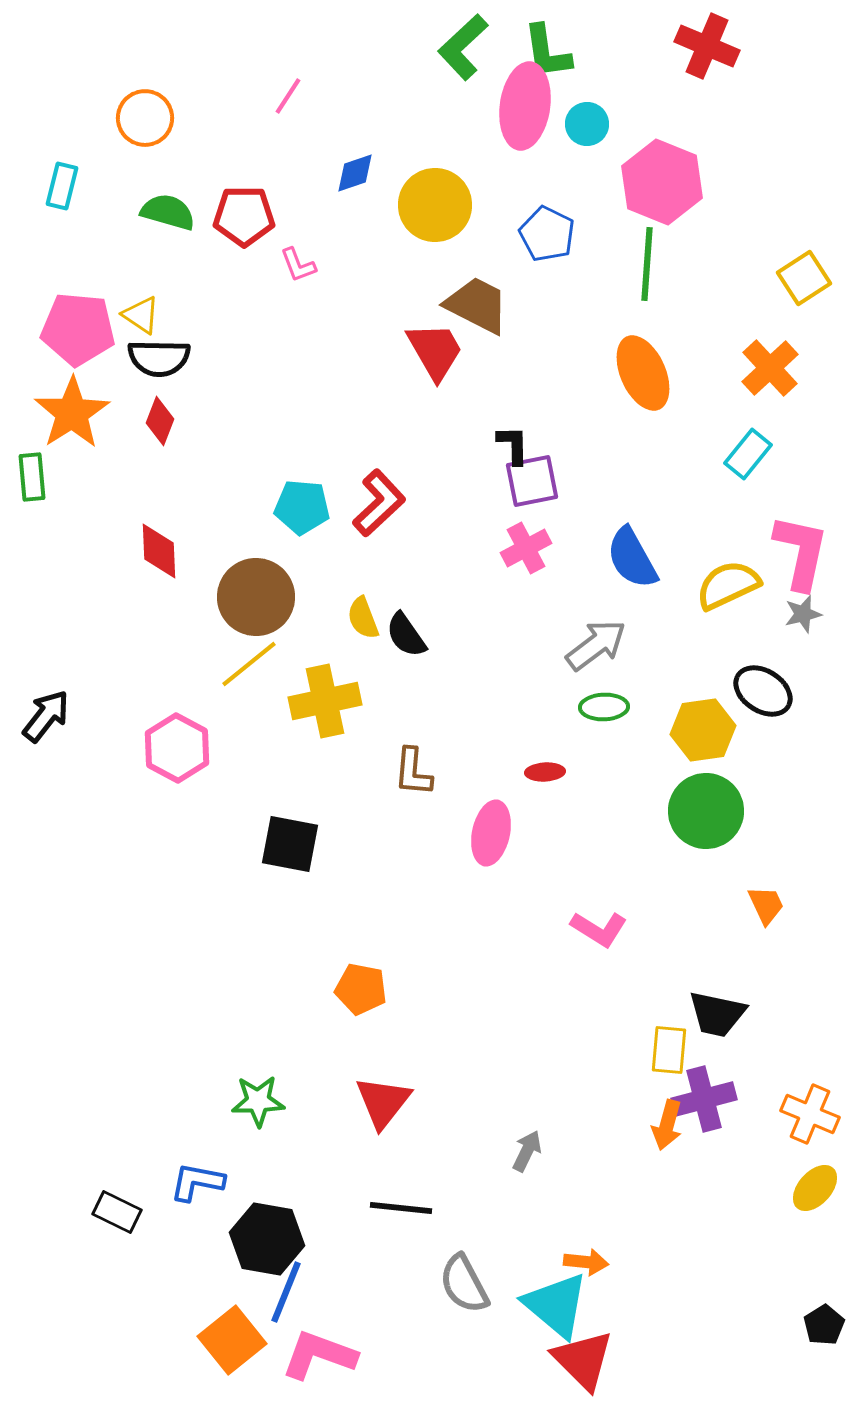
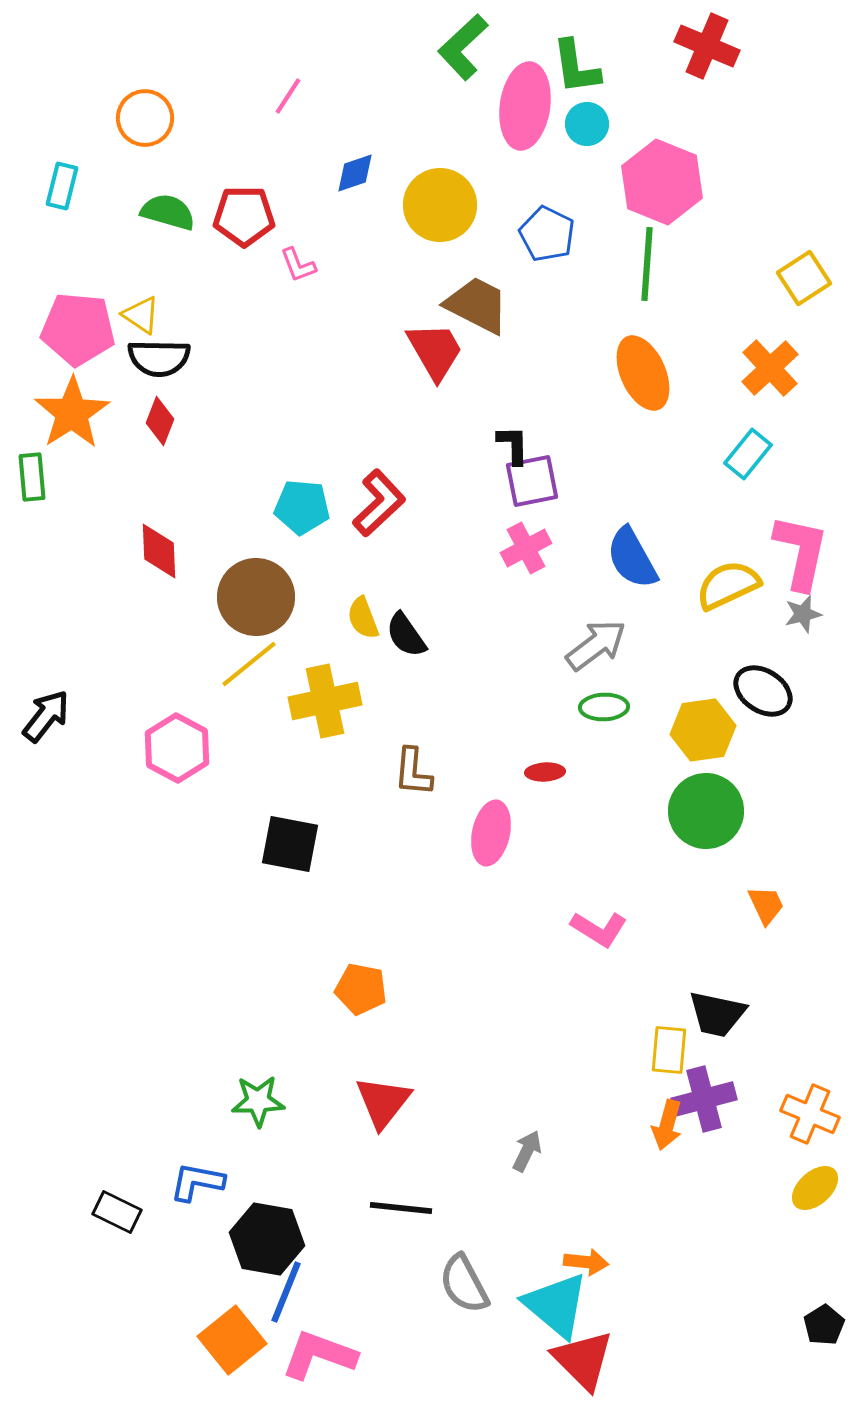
green L-shape at (547, 52): moved 29 px right, 15 px down
yellow circle at (435, 205): moved 5 px right
yellow ellipse at (815, 1188): rotated 6 degrees clockwise
